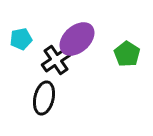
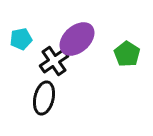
black cross: moved 2 px left, 1 px down
